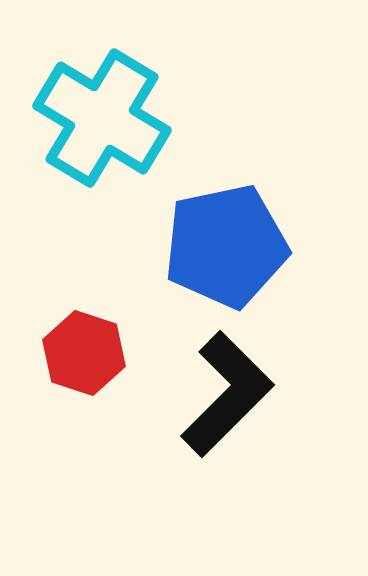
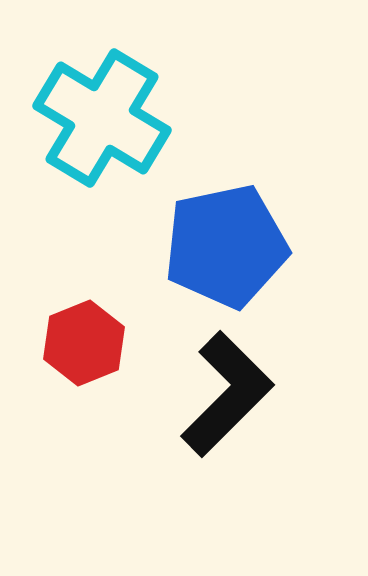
red hexagon: moved 10 px up; rotated 20 degrees clockwise
